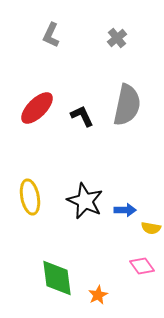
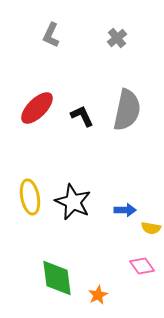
gray semicircle: moved 5 px down
black star: moved 12 px left, 1 px down
